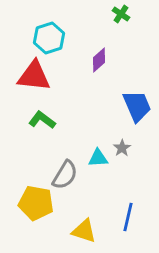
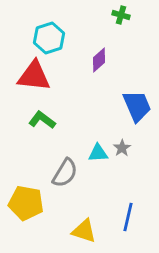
green cross: moved 1 px down; rotated 18 degrees counterclockwise
cyan triangle: moved 5 px up
gray semicircle: moved 2 px up
yellow pentagon: moved 10 px left
